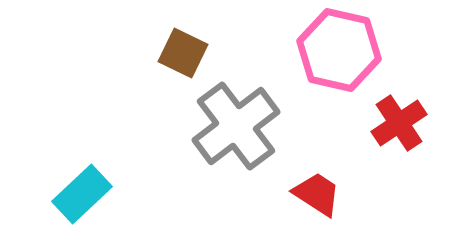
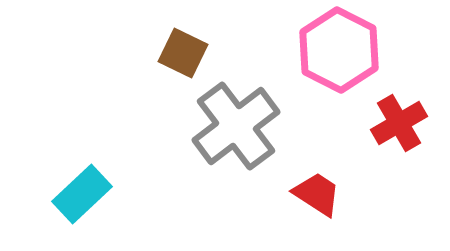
pink hexagon: rotated 14 degrees clockwise
red cross: rotated 4 degrees clockwise
